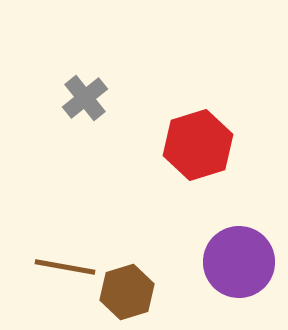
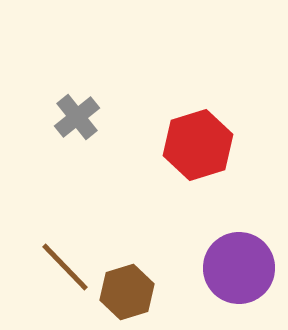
gray cross: moved 8 px left, 19 px down
purple circle: moved 6 px down
brown line: rotated 36 degrees clockwise
